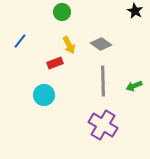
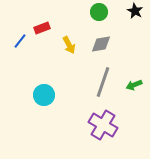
green circle: moved 37 px right
gray diamond: rotated 45 degrees counterclockwise
red rectangle: moved 13 px left, 35 px up
gray line: moved 1 px down; rotated 20 degrees clockwise
green arrow: moved 1 px up
